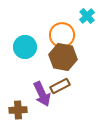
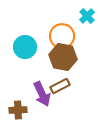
orange circle: moved 1 px down
